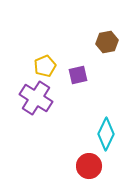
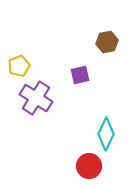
yellow pentagon: moved 26 px left
purple square: moved 2 px right
